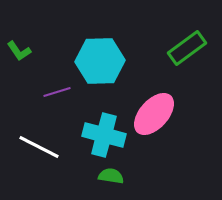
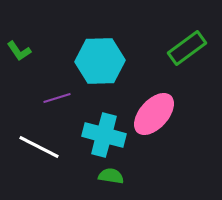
purple line: moved 6 px down
